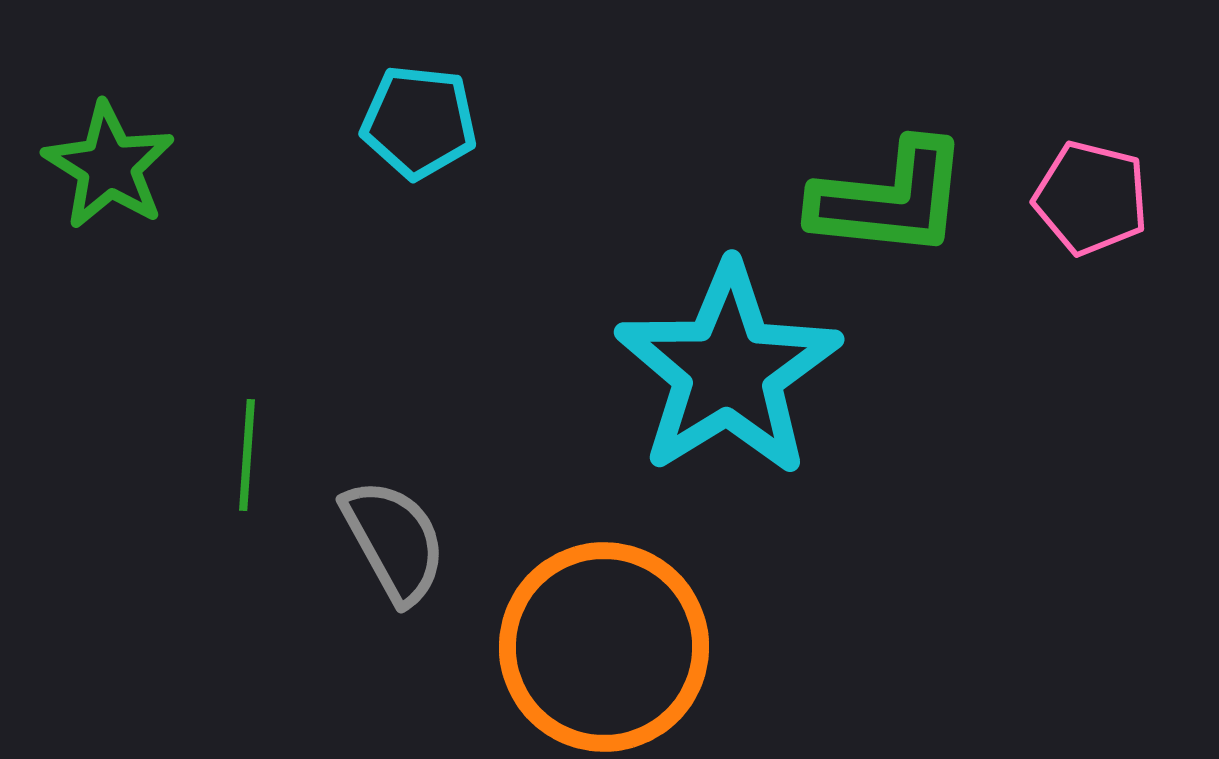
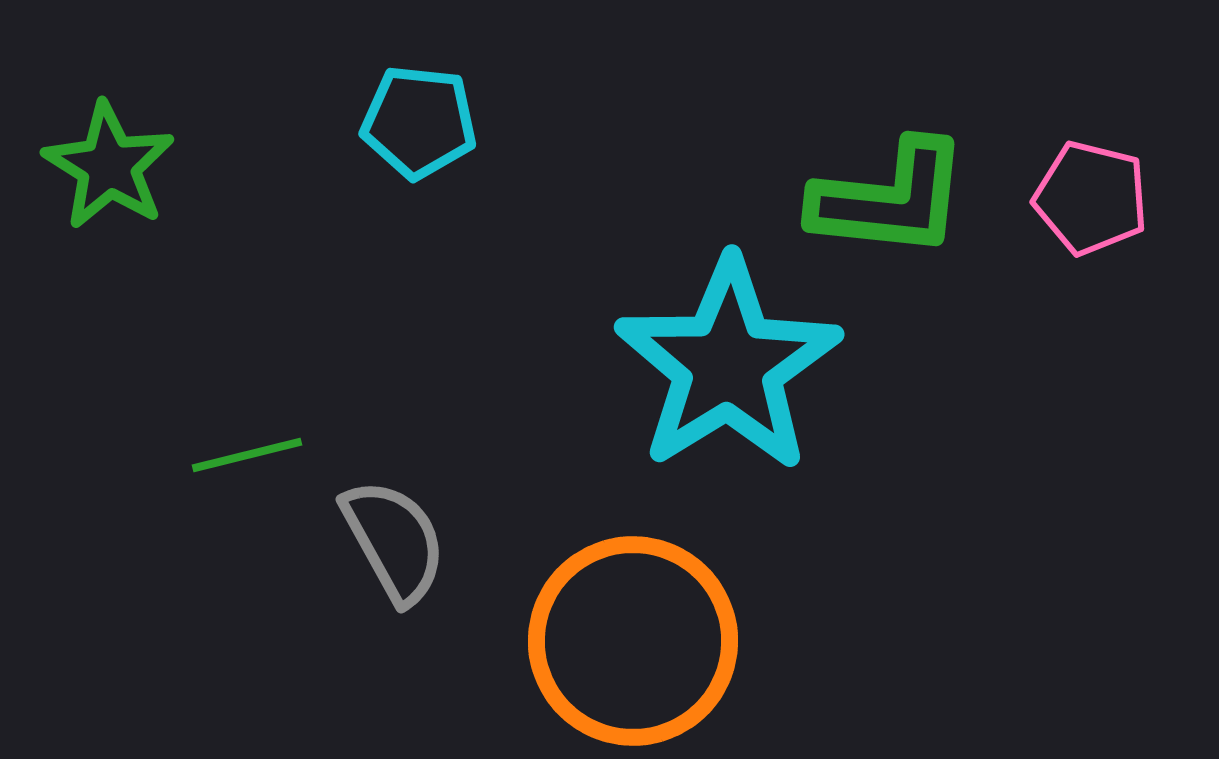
cyan star: moved 5 px up
green line: rotated 72 degrees clockwise
orange circle: moved 29 px right, 6 px up
